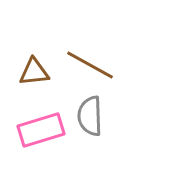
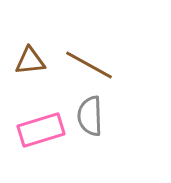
brown line: moved 1 px left
brown triangle: moved 4 px left, 11 px up
